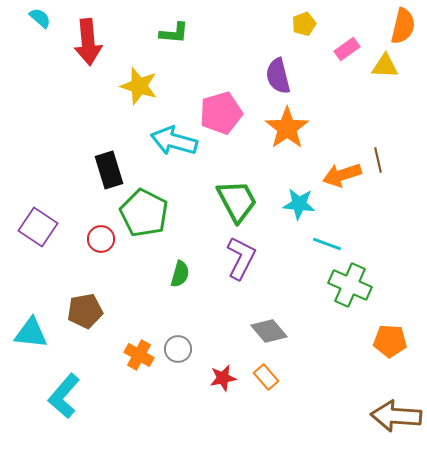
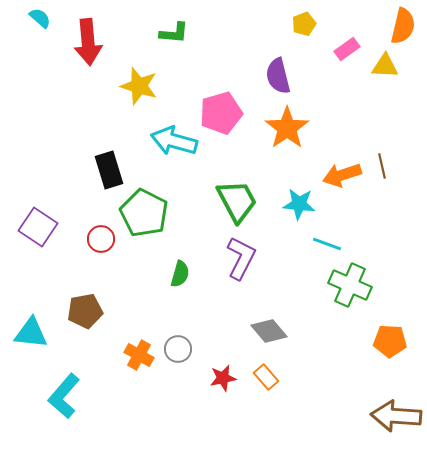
brown line: moved 4 px right, 6 px down
